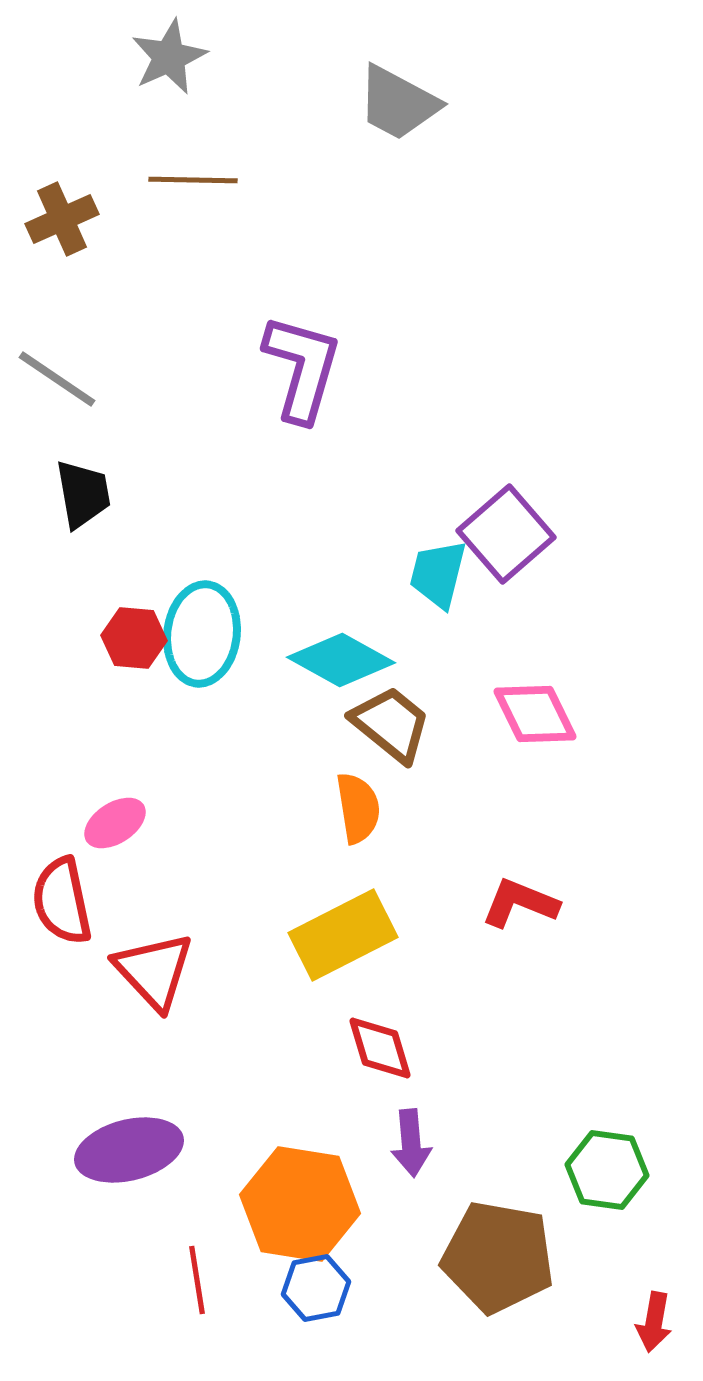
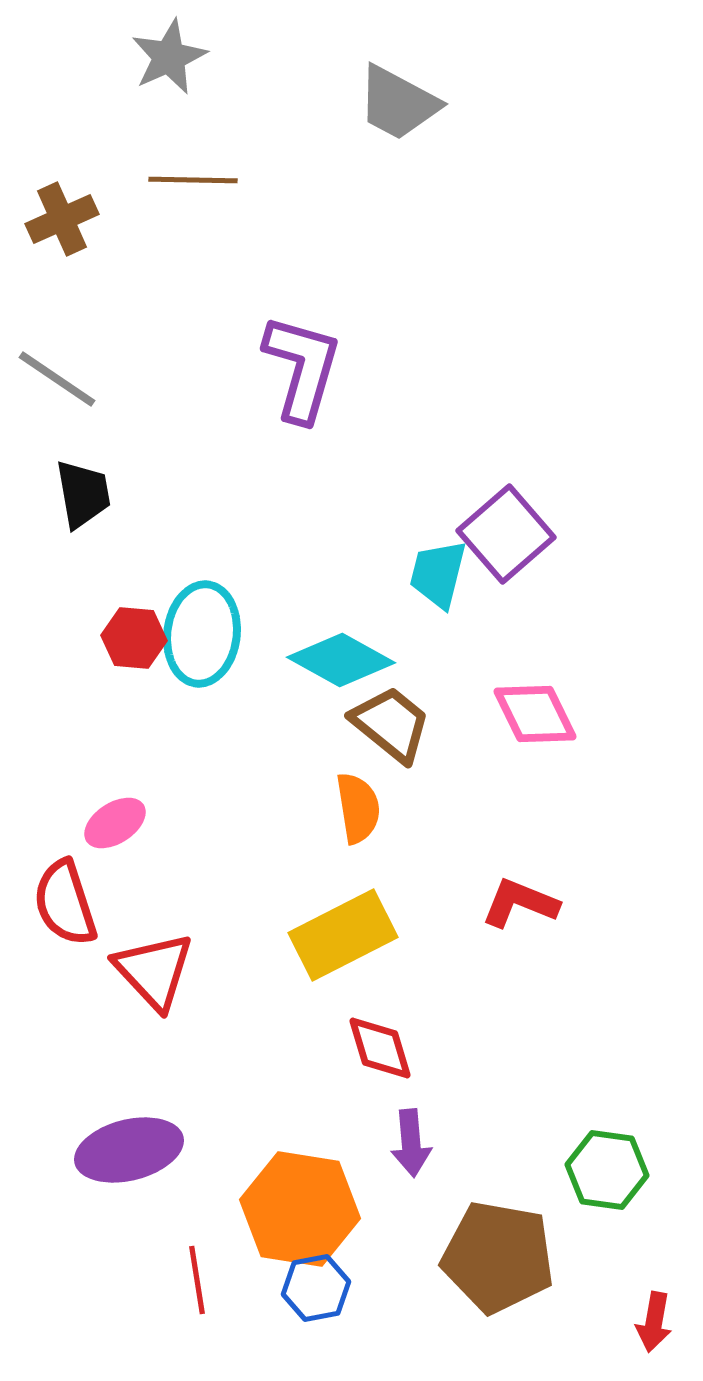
red semicircle: moved 3 px right, 2 px down; rotated 6 degrees counterclockwise
orange hexagon: moved 5 px down
